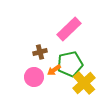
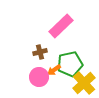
pink rectangle: moved 8 px left, 3 px up
pink circle: moved 5 px right
